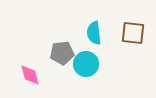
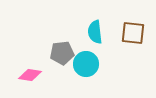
cyan semicircle: moved 1 px right, 1 px up
pink diamond: rotated 65 degrees counterclockwise
